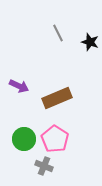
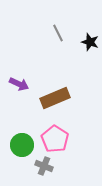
purple arrow: moved 2 px up
brown rectangle: moved 2 px left
green circle: moved 2 px left, 6 px down
